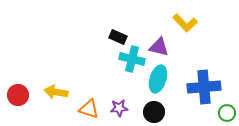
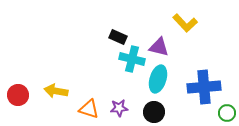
yellow arrow: moved 1 px up
